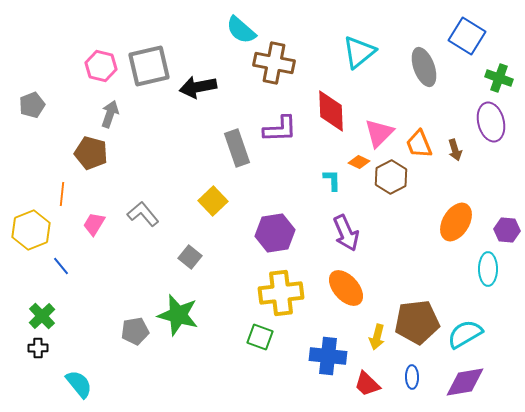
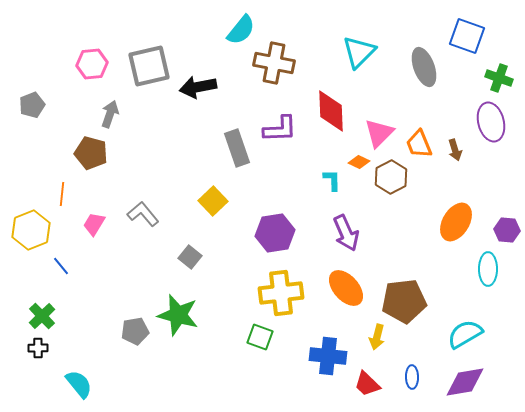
cyan semicircle at (241, 30): rotated 92 degrees counterclockwise
blue square at (467, 36): rotated 12 degrees counterclockwise
cyan triangle at (359, 52): rotated 6 degrees counterclockwise
pink hexagon at (101, 66): moved 9 px left, 2 px up; rotated 20 degrees counterclockwise
brown pentagon at (417, 322): moved 13 px left, 21 px up
